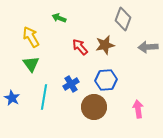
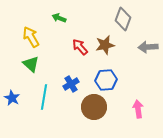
green triangle: rotated 12 degrees counterclockwise
